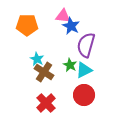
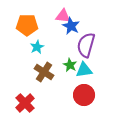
cyan star: moved 12 px up; rotated 16 degrees clockwise
cyan triangle: rotated 18 degrees clockwise
red cross: moved 21 px left
